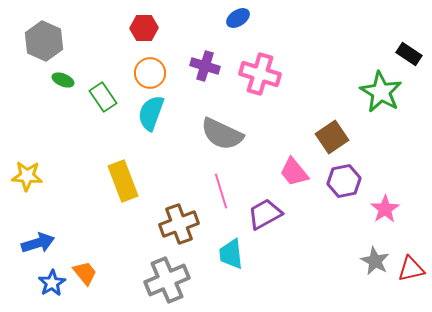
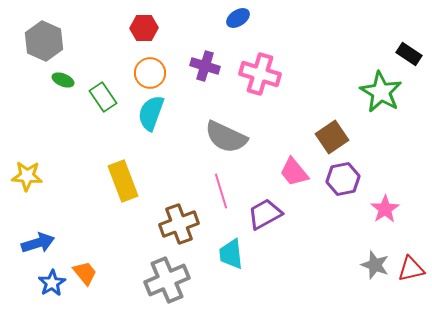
gray semicircle: moved 4 px right, 3 px down
purple hexagon: moved 1 px left, 2 px up
gray star: moved 4 px down; rotated 8 degrees counterclockwise
